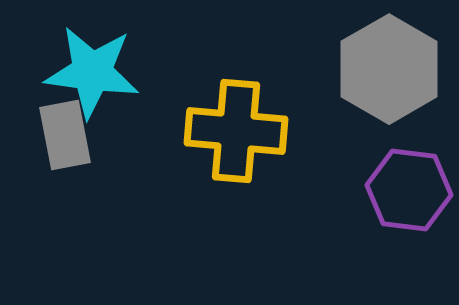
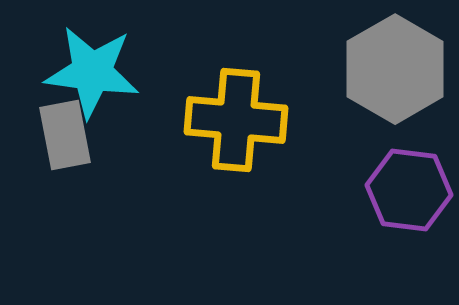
gray hexagon: moved 6 px right
yellow cross: moved 11 px up
